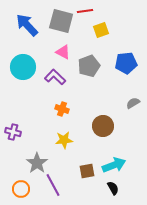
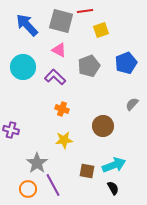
pink triangle: moved 4 px left, 2 px up
blue pentagon: rotated 15 degrees counterclockwise
gray semicircle: moved 1 px left, 1 px down; rotated 16 degrees counterclockwise
purple cross: moved 2 px left, 2 px up
brown square: rotated 21 degrees clockwise
orange circle: moved 7 px right
